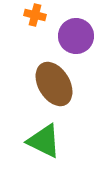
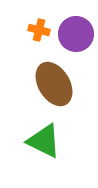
orange cross: moved 4 px right, 15 px down
purple circle: moved 2 px up
